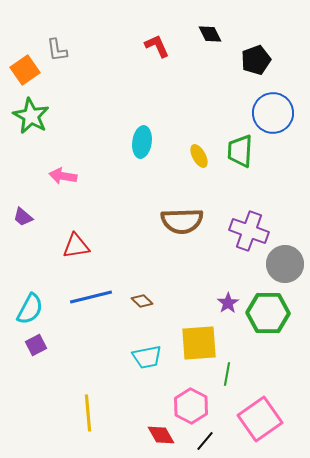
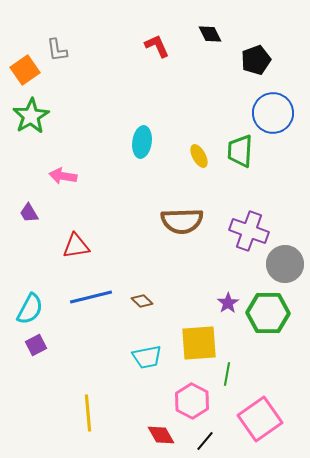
green star: rotated 12 degrees clockwise
purple trapezoid: moved 6 px right, 4 px up; rotated 20 degrees clockwise
pink hexagon: moved 1 px right, 5 px up
